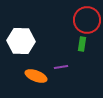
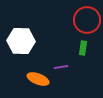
green rectangle: moved 1 px right, 4 px down
orange ellipse: moved 2 px right, 3 px down
